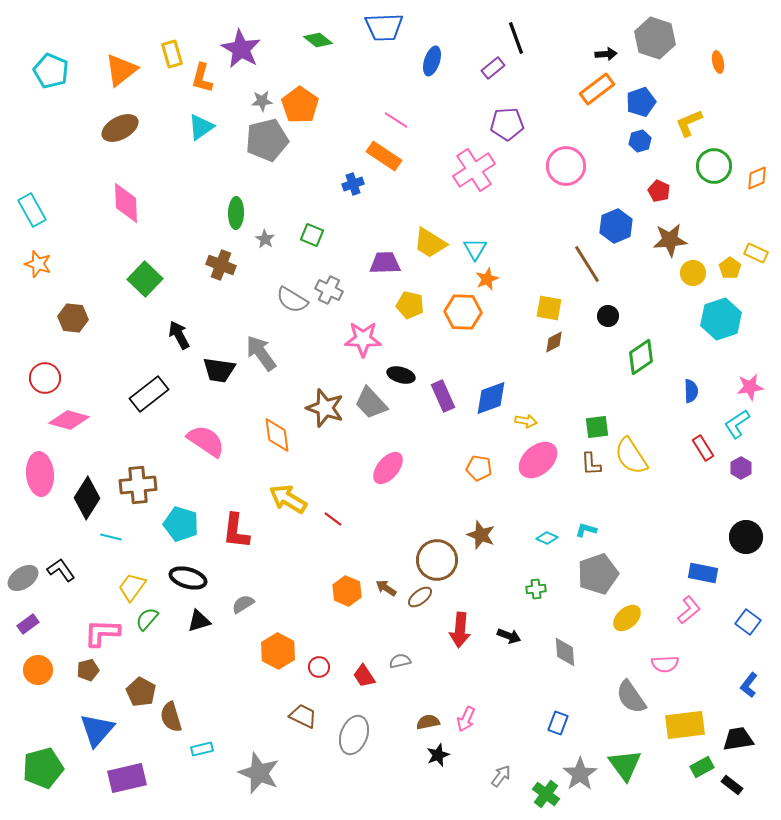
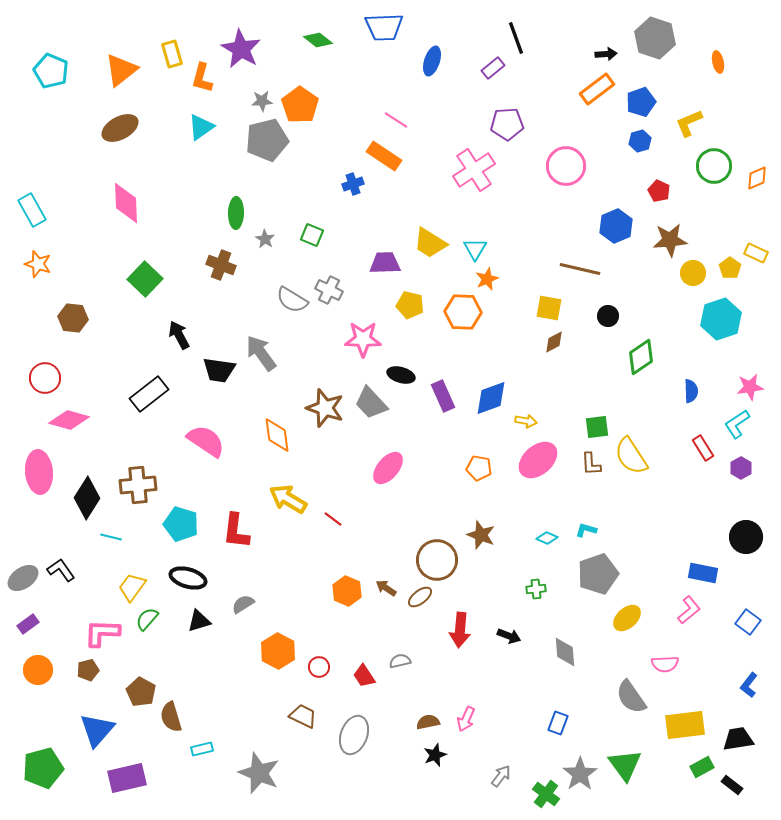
brown line at (587, 264): moved 7 px left, 5 px down; rotated 45 degrees counterclockwise
pink ellipse at (40, 474): moved 1 px left, 2 px up
black star at (438, 755): moved 3 px left
